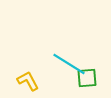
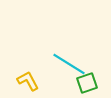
green square: moved 5 px down; rotated 15 degrees counterclockwise
